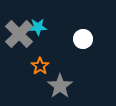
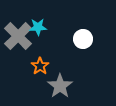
gray cross: moved 1 px left, 2 px down
